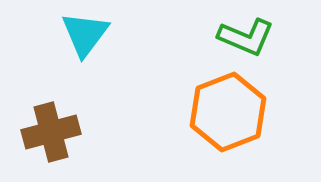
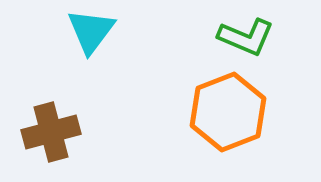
cyan triangle: moved 6 px right, 3 px up
